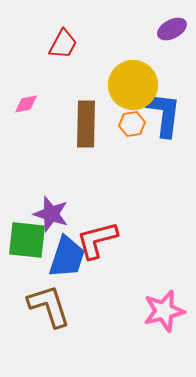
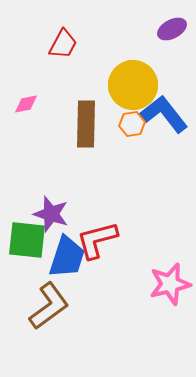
blue L-shape: rotated 45 degrees counterclockwise
brown L-shape: rotated 72 degrees clockwise
pink star: moved 6 px right, 27 px up
